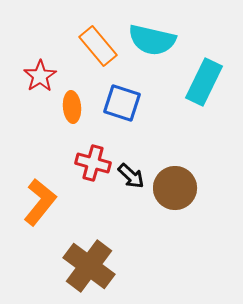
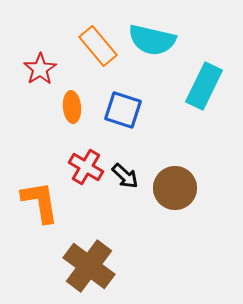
red star: moved 7 px up
cyan rectangle: moved 4 px down
blue square: moved 1 px right, 7 px down
red cross: moved 7 px left, 4 px down; rotated 16 degrees clockwise
black arrow: moved 6 px left
orange L-shape: rotated 48 degrees counterclockwise
